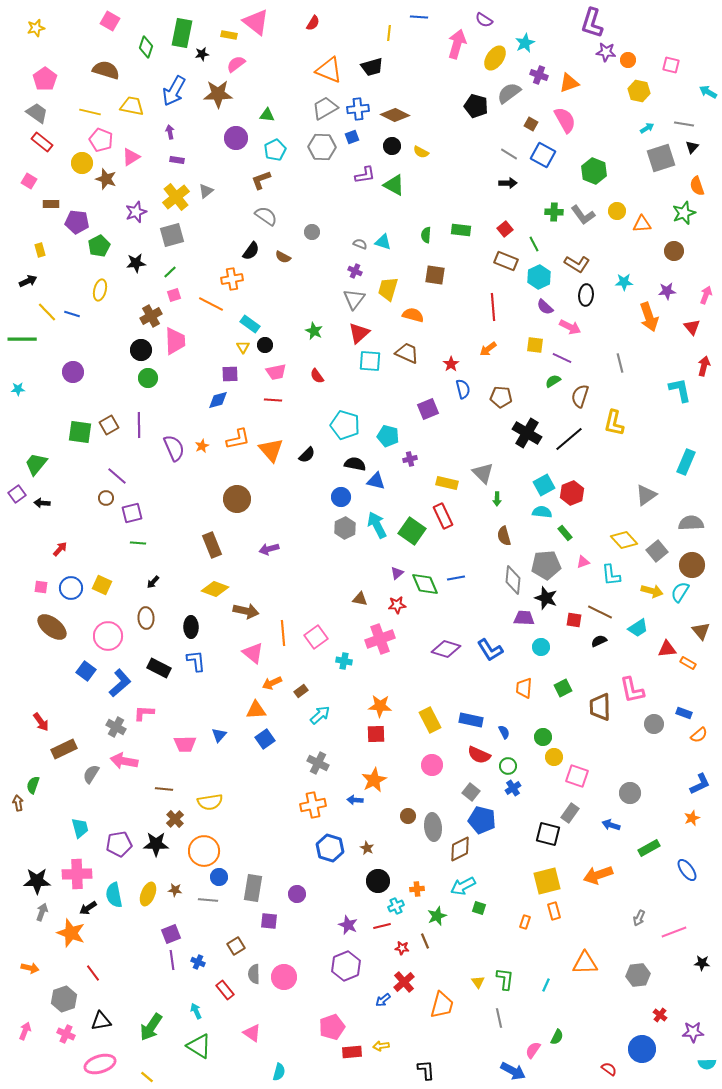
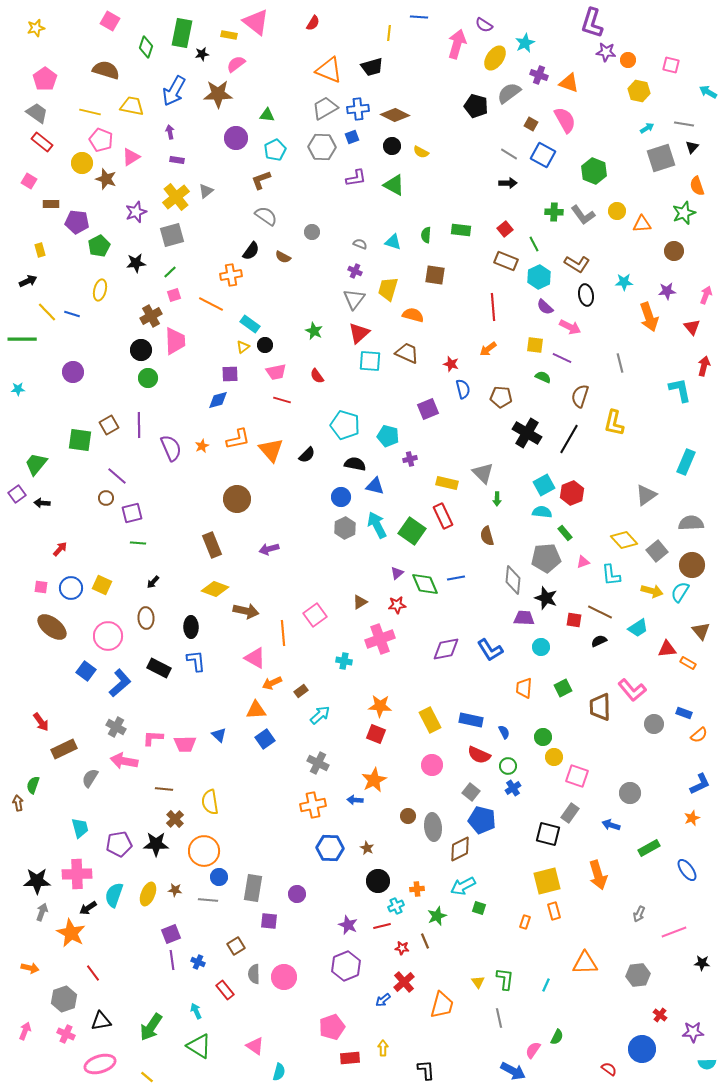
purple semicircle at (484, 20): moved 5 px down
orange triangle at (569, 83): rotated 40 degrees clockwise
purple L-shape at (365, 175): moved 9 px left, 3 px down
cyan triangle at (383, 242): moved 10 px right
orange cross at (232, 279): moved 1 px left, 4 px up
black ellipse at (586, 295): rotated 15 degrees counterclockwise
yellow triangle at (243, 347): rotated 24 degrees clockwise
red star at (451, 364): rotated 21 degrees counterclockwise
green semicircle at (553, 381): moved 10 px left, 4 px up; rotated 56 degrees clockwise
red line at (273, 400): moved 9 px right; rotated 12 degrees clockwise
green square at (80, 432): moved 8 px down
black line at (569, 439): rotated 20 degrees counterclockwise
purple semicircle at (174, 448): moved 3 px left
blue triangle at (376, 481): moved 1 px left, 5 px down
brown semicircle at (504, 536): moved 17 px left
gray pentagon at (546, 565): moved 7 px up
brown triangle at (360, 599): moved 3 px down; rotated 42 degrees counterclockwise
pink square at (316, 637): moved 1 px left, 22 px up
purple diamond at (446, 649): rotated 28 degrees counterclockwise
pink triangle at (253, 653): moved 2 px right, 5 px down; rotated 10 degrees counterclockwise
pink L-shape at (632, 690): rotated 28 degrees counterclockwise
pink L-shape at (144, 713): moved 9 px right, 25 px down
red square at (376, 734): rotated 24 degrees clockwise
blue triangle at (219, 735): rotated 28 degrees counterclockwise
gray semicircle at (91, 774): moved 1 px left, 4 px down
yellow semicircle at (210, 802): rotated 90 degrees clockwise
blue hexagon at (330, 848): rotated 16 degrees counterclockwise
orange arrow at (598, 875): rotated 88 degrees counterclockwise
cyan semicircle at (114, 895): rotated 30 degrees clockwise
gray arrow at (639, 918): moved 4 px up
orange star at (71, 933): rotated 8 degrees clockwise
pink triangle at (252, 1033): moved 3 px right, 13 px down
yellow arrow at (381, 1046): moved 2 px right, 2 px down; rotated 98 degrees clockwise
red rectangle at (352, 1052): moved 2 px left, 6 px down
